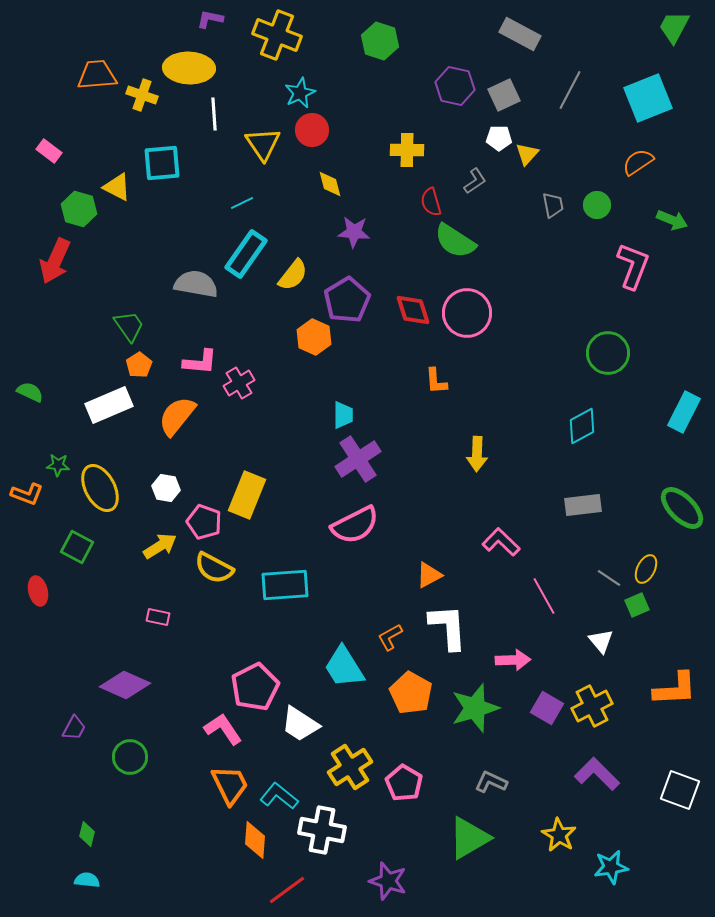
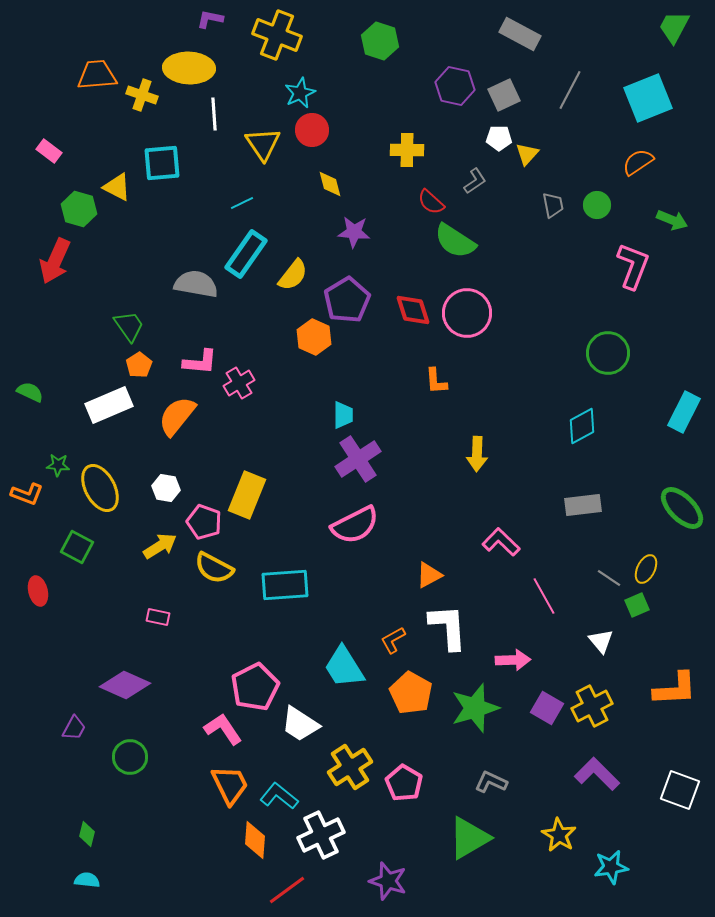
red semicircle at (431, 202): rotated 32 degrees counterclockwise
orange L-shape at (390, 637): moved 3 px right, 3 px down
white cross at (322, 830): moved 1 px left, 5 px down; rotated 36 degrees counterclockwise
